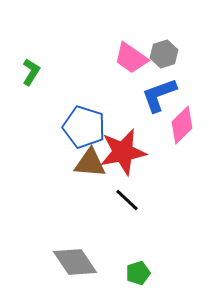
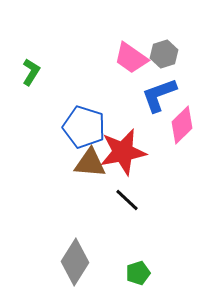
gray diamond: rotated 66 degrees clockwise
